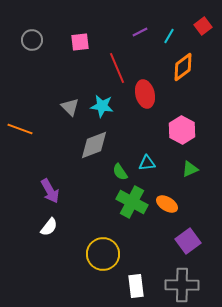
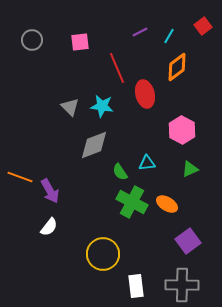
orange diamond: moved 6 px left
orange line: moved 48 px down
